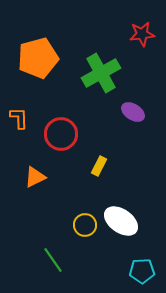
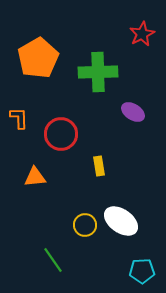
red star: rotated 20 degrees counterclockwise
orange pentagon: rotated 15 degrees counterclockwise
green cross: moved 3 px left, 1 px up; rotated 27 degrees clockwise
yellow rectangle: rotated 36 degrees counterclockwise
orange triangle: rotated 20 degrees clockwise
